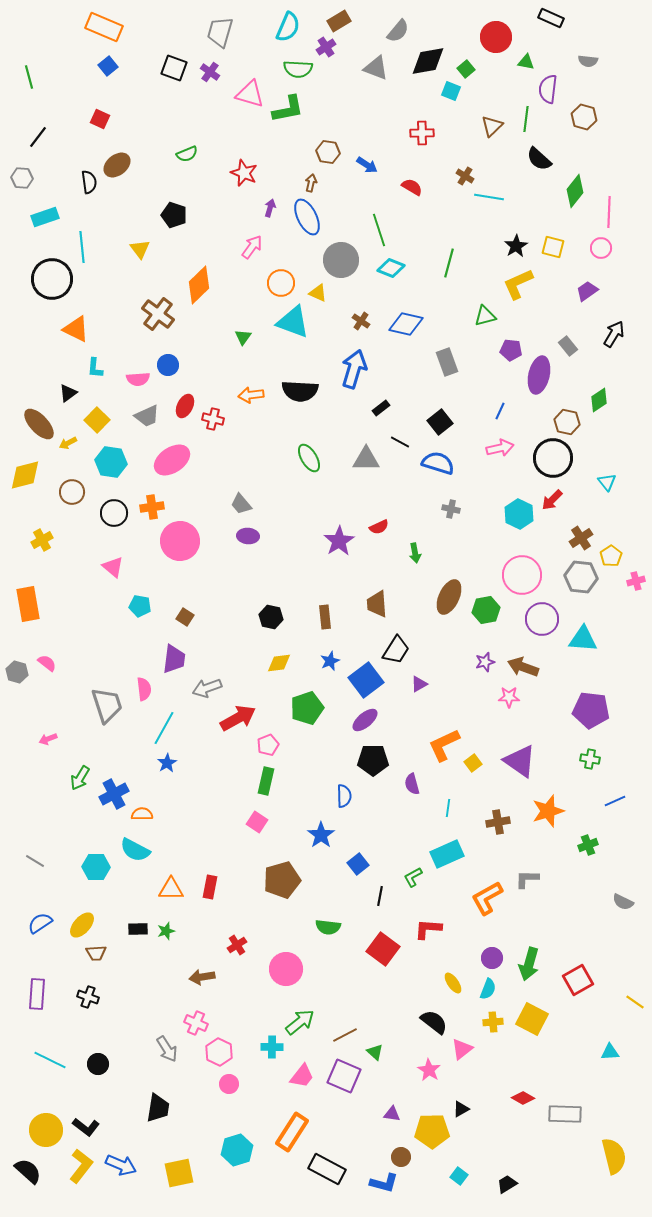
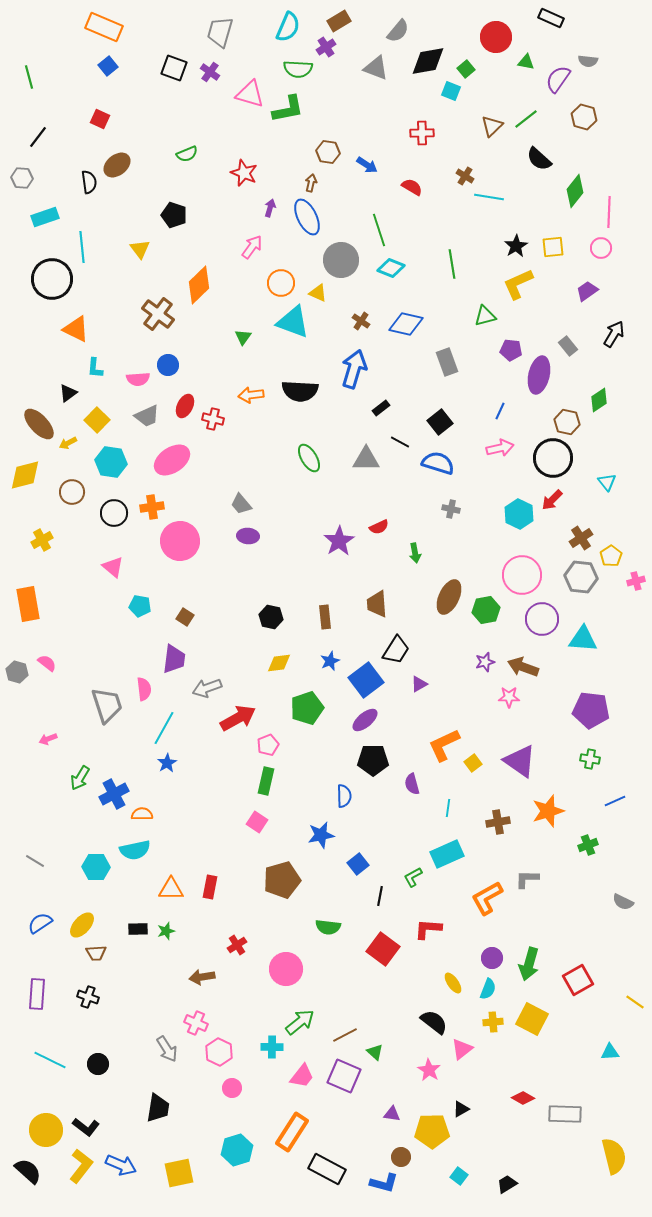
purple semicircle at (548, 89): moved 10 px right, 10 px up; rotated 28 degrees clockwise
green line at (526, 119): rotated 45 degrees clockwise
yellow square at (553, 247): rotated 20 degrees counterclockwise
green line at (449, 263): moved 3 px right, 1 px down; rotated 24 degrees counterclockwise
blue star at (321, 835): rotated 24 degrees clockwise
cyan semicircle at (135, 850): rotated 40 degrees counterclockwise
pink circle at (229, 1084): moved 3 px right, 4 px down
